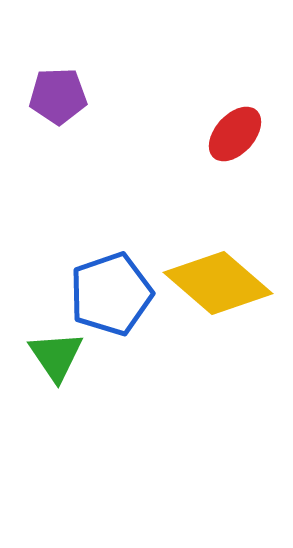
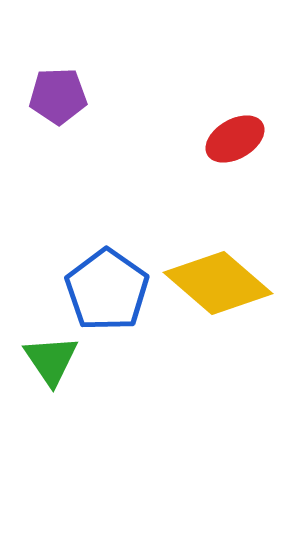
red ellipse: moved 5 px down; rotated 18 degrees clockwise
blue pentagon: moved 4 px left, 4 px up; rotated 18 degrees counterclockwise
green triangle: moved 5 px left, 4 px down
